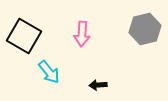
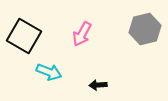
pink arrow: rotated 25 degrees clockwise
cyan arrow: rotated 30 degrees counterclockwise
